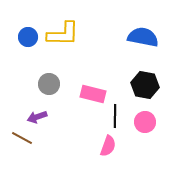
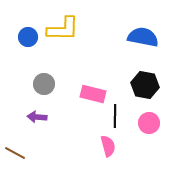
yellow L-shape: moved 5 px up
gray circle: moved 5 px left
purple arrow: rotated 24 degrees clockwise
pink circle: moved 4 px right, 1 px down
brown line: moved 7 px left, 15 px down
pink semicircle: rotated 35 degrees counterclockwise
